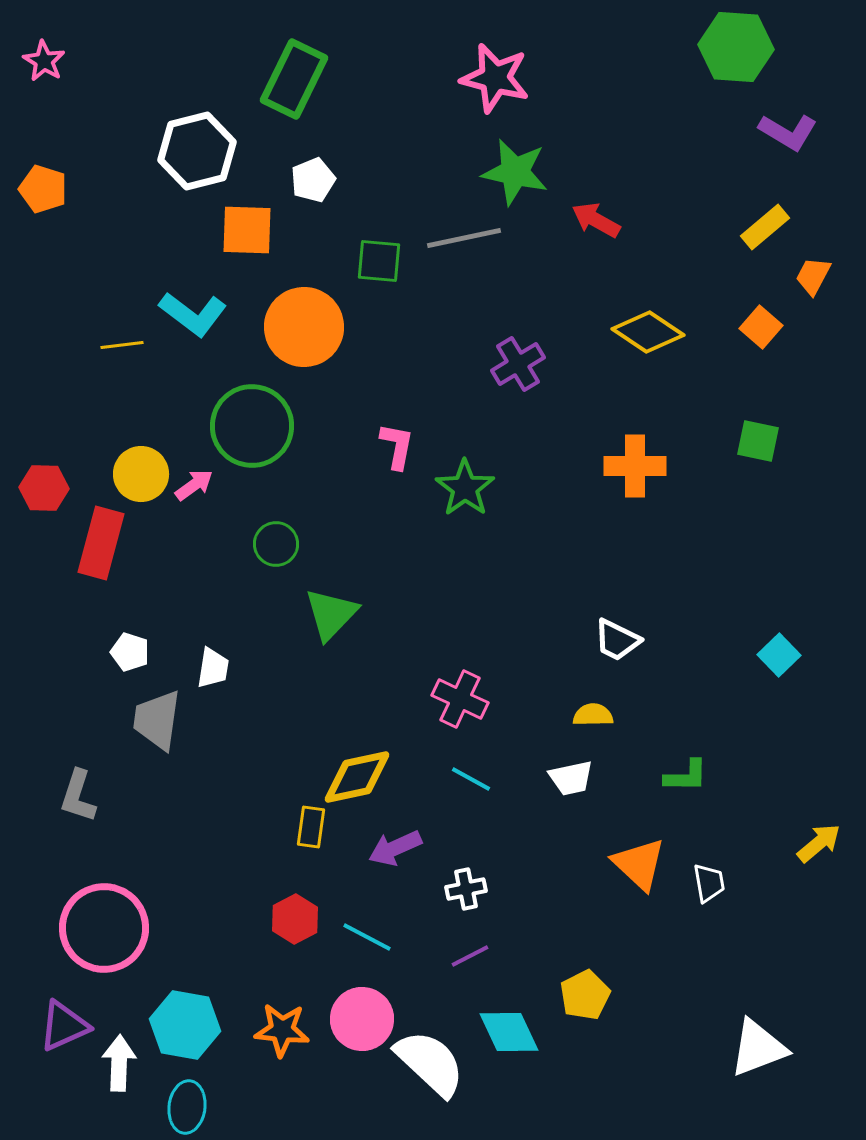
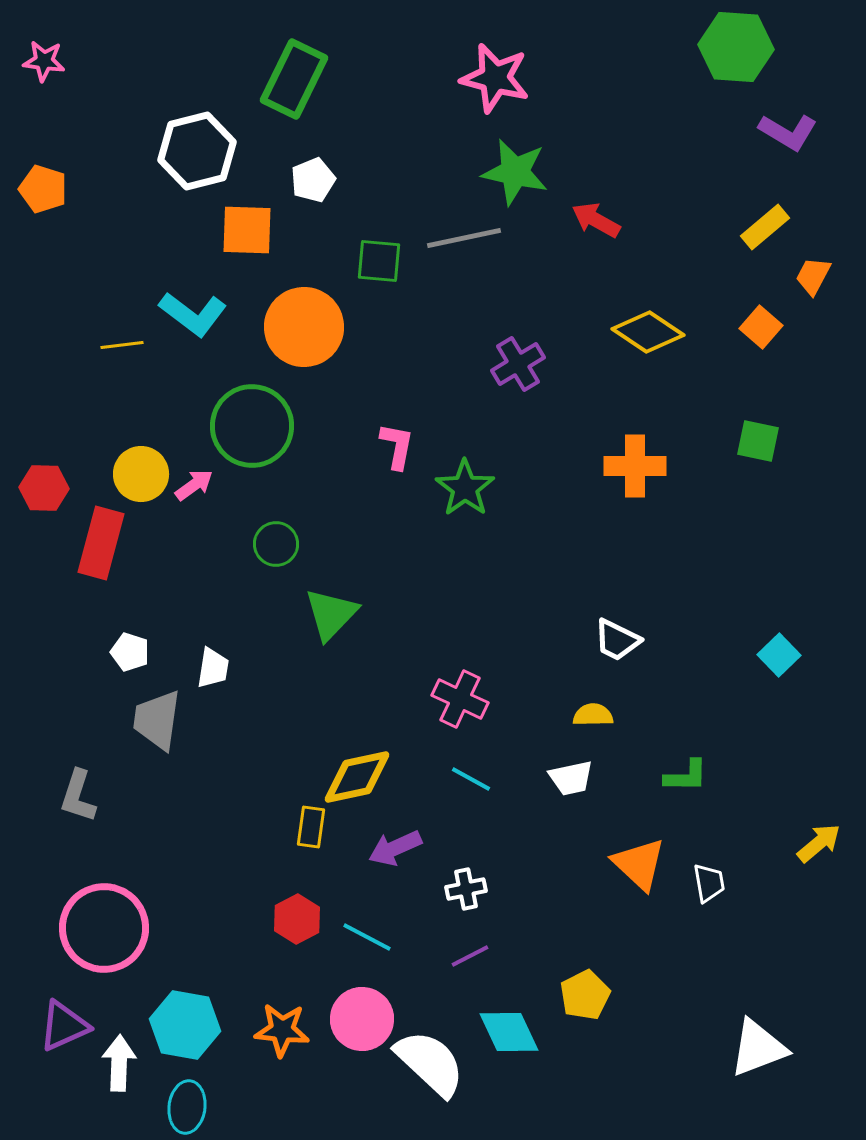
pink star at (44, 61): rotated 24 degrees counterclockwise
red hexagon at (295, 919): moved 2 px right
